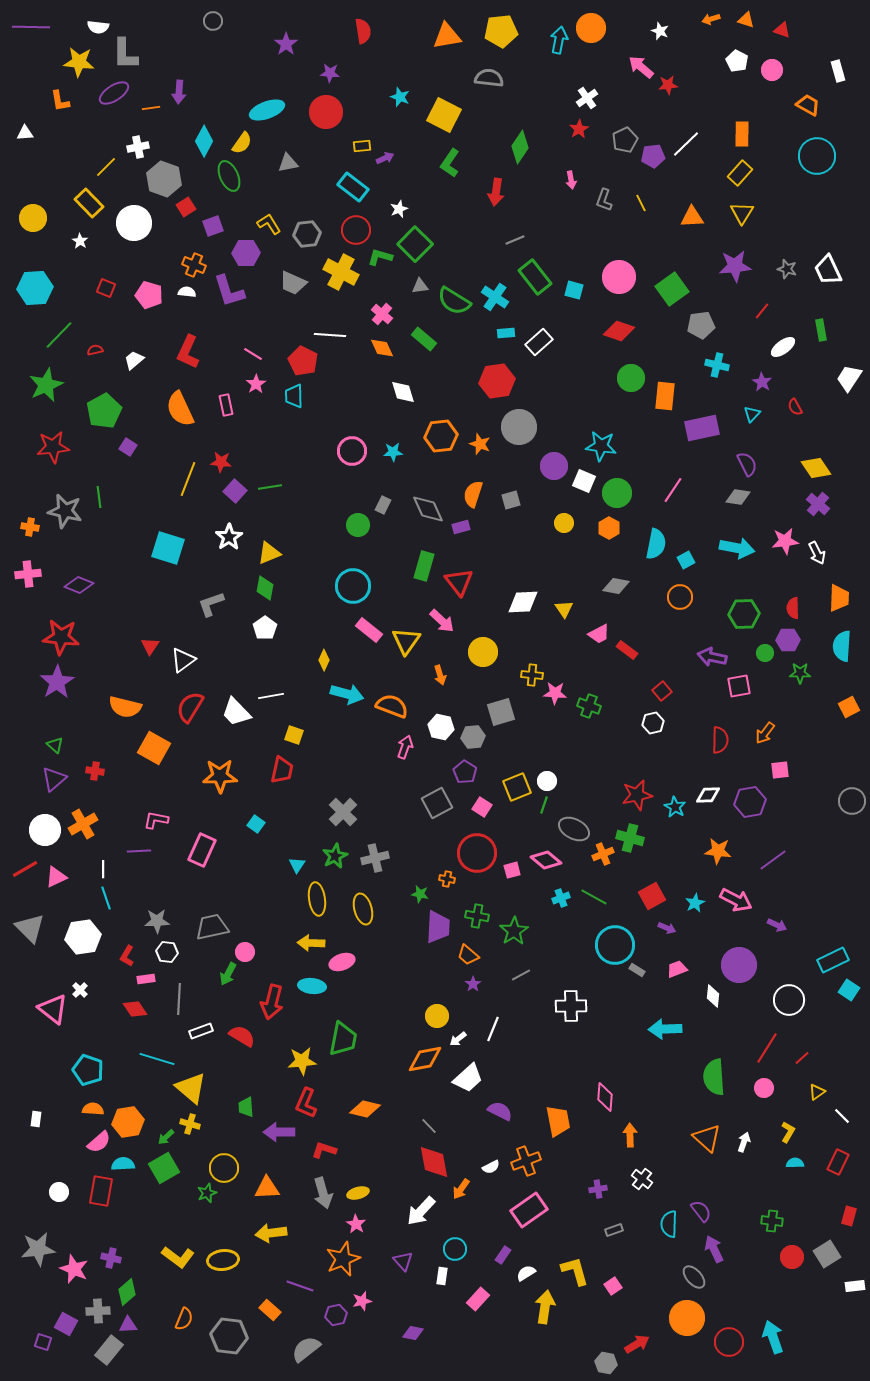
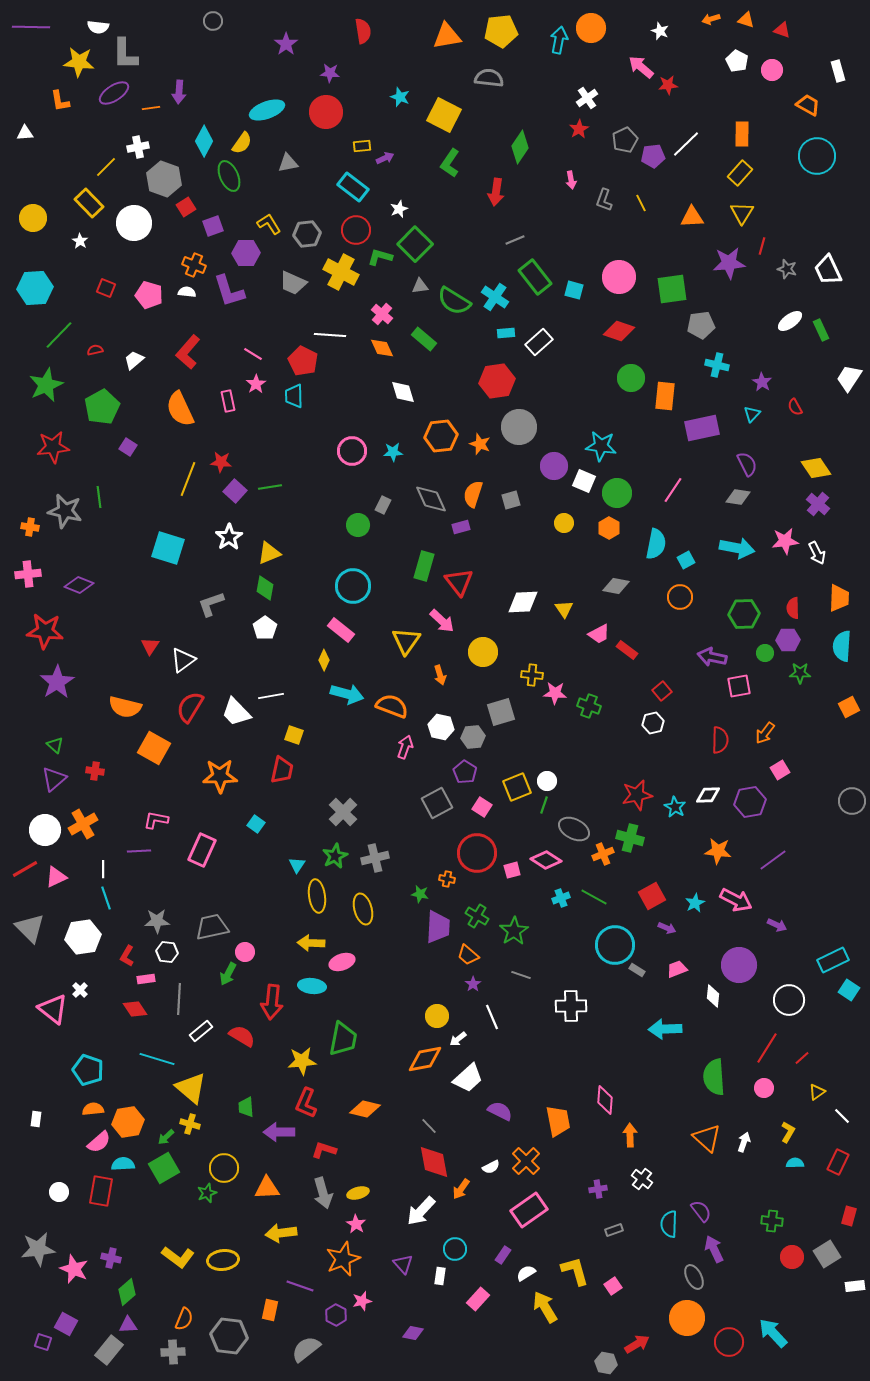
purple star at (735, 266): moved 6 px left, 3 px up
green square at (672, 289): rotated 28 degrees clockwise
red line at (762, 311): moved 65 px up; rotated 24 degrees counterclockwise
green rectangle at (821, 330): rotated 15 degrees counterclockwise
white ellipse at (783, 347): moved 7 px right, 26 px up
red L-shape at (188, 352): rotated 16 degrees clockwise
pink rectangle at (226, 405): moved 2 px right, 4 px up
green pentagon at (104, 411): moved 2 px left, 4 px up
gray diamond at (428, 509): moved 3 px right, 10 px up
pink rectangle at (369, 630): moved 28 px left
red star at (61, 637): moved 16 px left, 6 px up
pink square at (780, 770): rotated 24 degrees counterclockwise
pink diamond at (546, 860): rotated 8 degrees counterclockwise
yellow ellipse at (317, 899): moved 3 px up
green cross at (477, 916): rotated 20 degrees clockwise
gray line at (521, 975): rotated 48 degrees clockwise
red arrow at (272, 1002): rotated 8 degrees counterclockwise
white line at (493, 1029): moved 1 px left, 12 px up; rotated 45 degrees counterclockwise
white rectangle at (201, 1031): rotated 20 degrees counterclockwise
pink diamond at (605, 1097): moved 3 px down
orange semicircle at (93, 1109): rotated 10 degrees counterclockwise
orange cross at (526, 1161): rotated 24 degrees counterclockwise
yellow arrow at (271, 1233): moved 10 px right
purple triangle at (403, 1261): moved 3 px down
white rectangle at (442, 1276): moved 2 px left
gray ellipse at (694, 1277): rotated 15 degrees clockwise
yellow arrow at (545, 1307): rotated 40 degrees counterclockwise
orange rectangle at (270, 1310): rotated 60 degrees clockwise
gray cross at (98, 1311): moved 75 px right, 41 px down
purple hexagon at (336, 1315): rotated 20 degrees counterclockwise
cyan arrow at (773, 1337): moved 4 px up; rotated 24 degrees counterclockwise
